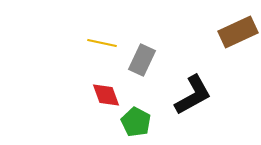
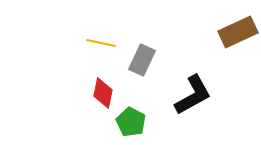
yellow line: moved 1 px left
red diamond: moved 3 px left, 2 px up; rotated 32 degrees clockwise
green pentagon: moved 5 px left
